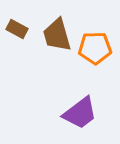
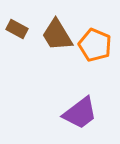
brown trapezoid: rotated 15 degrees counterclockwise
orange pentagon: moved 3 px up; rotated 24 degrees clockwise
